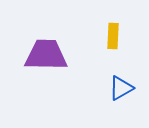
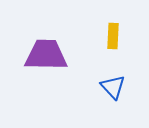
blue triangle: moved 8 px left, 1 px up; rotated 44 degrees counterclockwise
